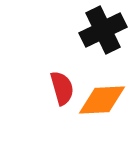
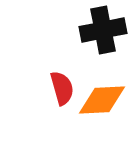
black cross: rotated 15 degrees clockwise
